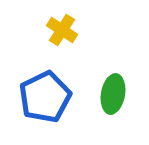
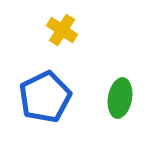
green ellipse: moved 7 px right, 4 px down
